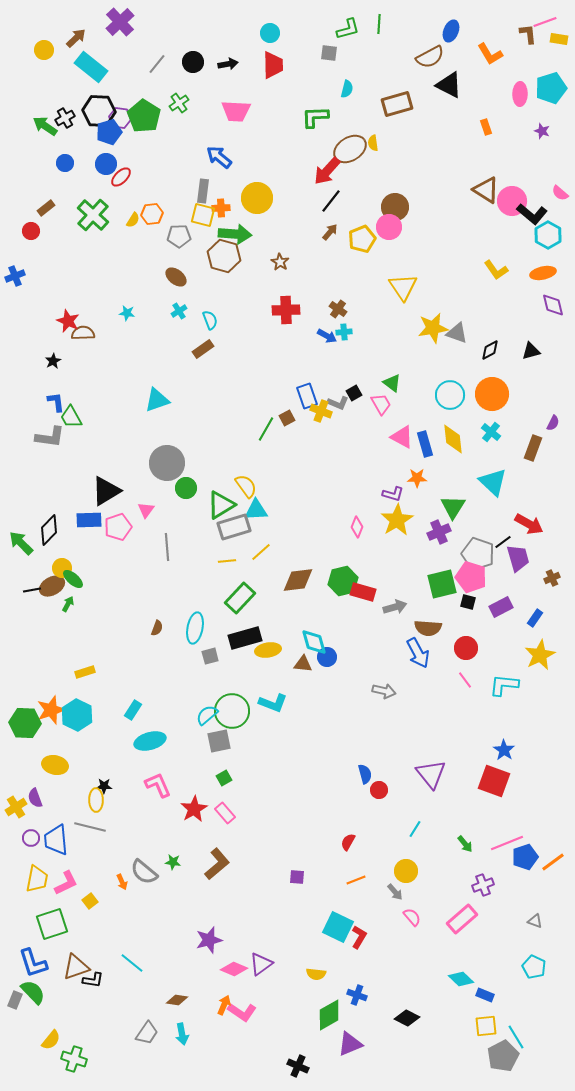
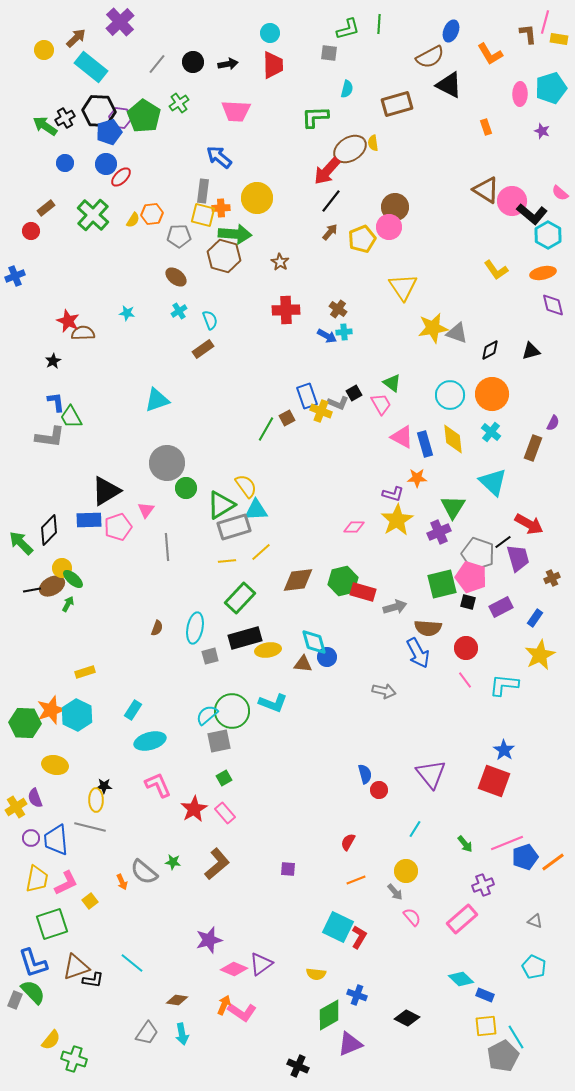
pink line at (545, 22): rotated 55 degrees counterclockwise
pink diamond at (357, 527): moved 3 px left; rotated 70 degrees clockwise
purple square at (297, 877): moved 9 px left, 8 px up
